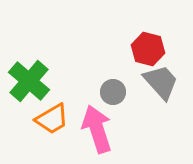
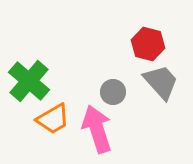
red hexagon: moved 5 px up
orange trapezoid: moved 1 px right
